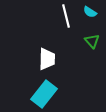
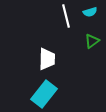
cyan semicircle: rotated 48 degrees counterclockwise
green triangle: rotated 35 degrees clockwise
